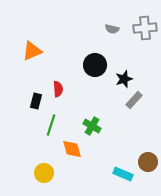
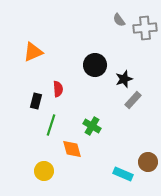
gray semicircle: moved 7 px right, 9 px up; rotated 40 degrees clockwise
orange triangle: moved 1 px right, 1 px down
gray rectangle: moved 1 px left
yellow circle: moved 2 px up
